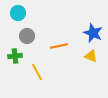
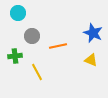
gray circle: moved 5 px right
orange line: moved 1 px left
yellow triangle: moved 4 px down
